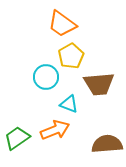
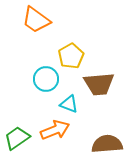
orange trapezoid: moved 26 px left, 4 px up
cyan circle: moved 2 px down
